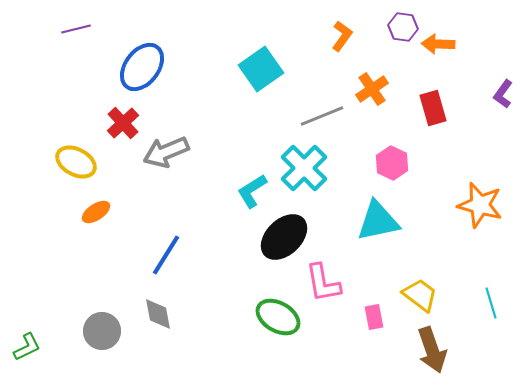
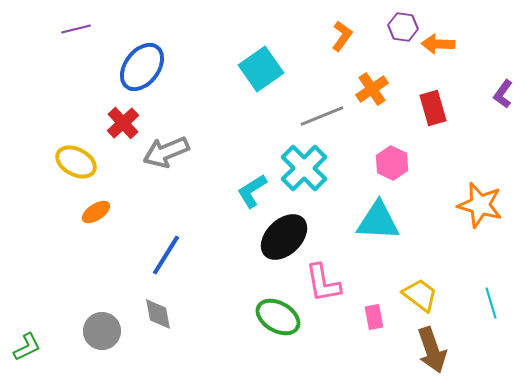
cyan triangle: rotated 15 degrees clockwise
